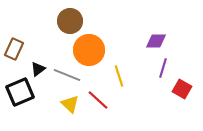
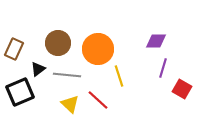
brown circle: moved 12 px left, 22 px down
orange circle: moved 9 px right, 1 px up
gray line: rotated 16 degrees counterclockwise
